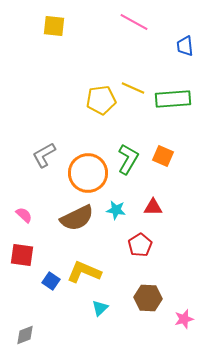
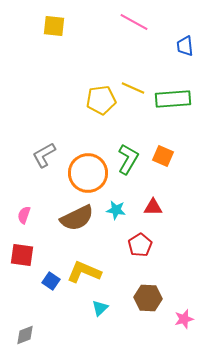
pink semicircle: rotated 114 degrees counterclockwise
